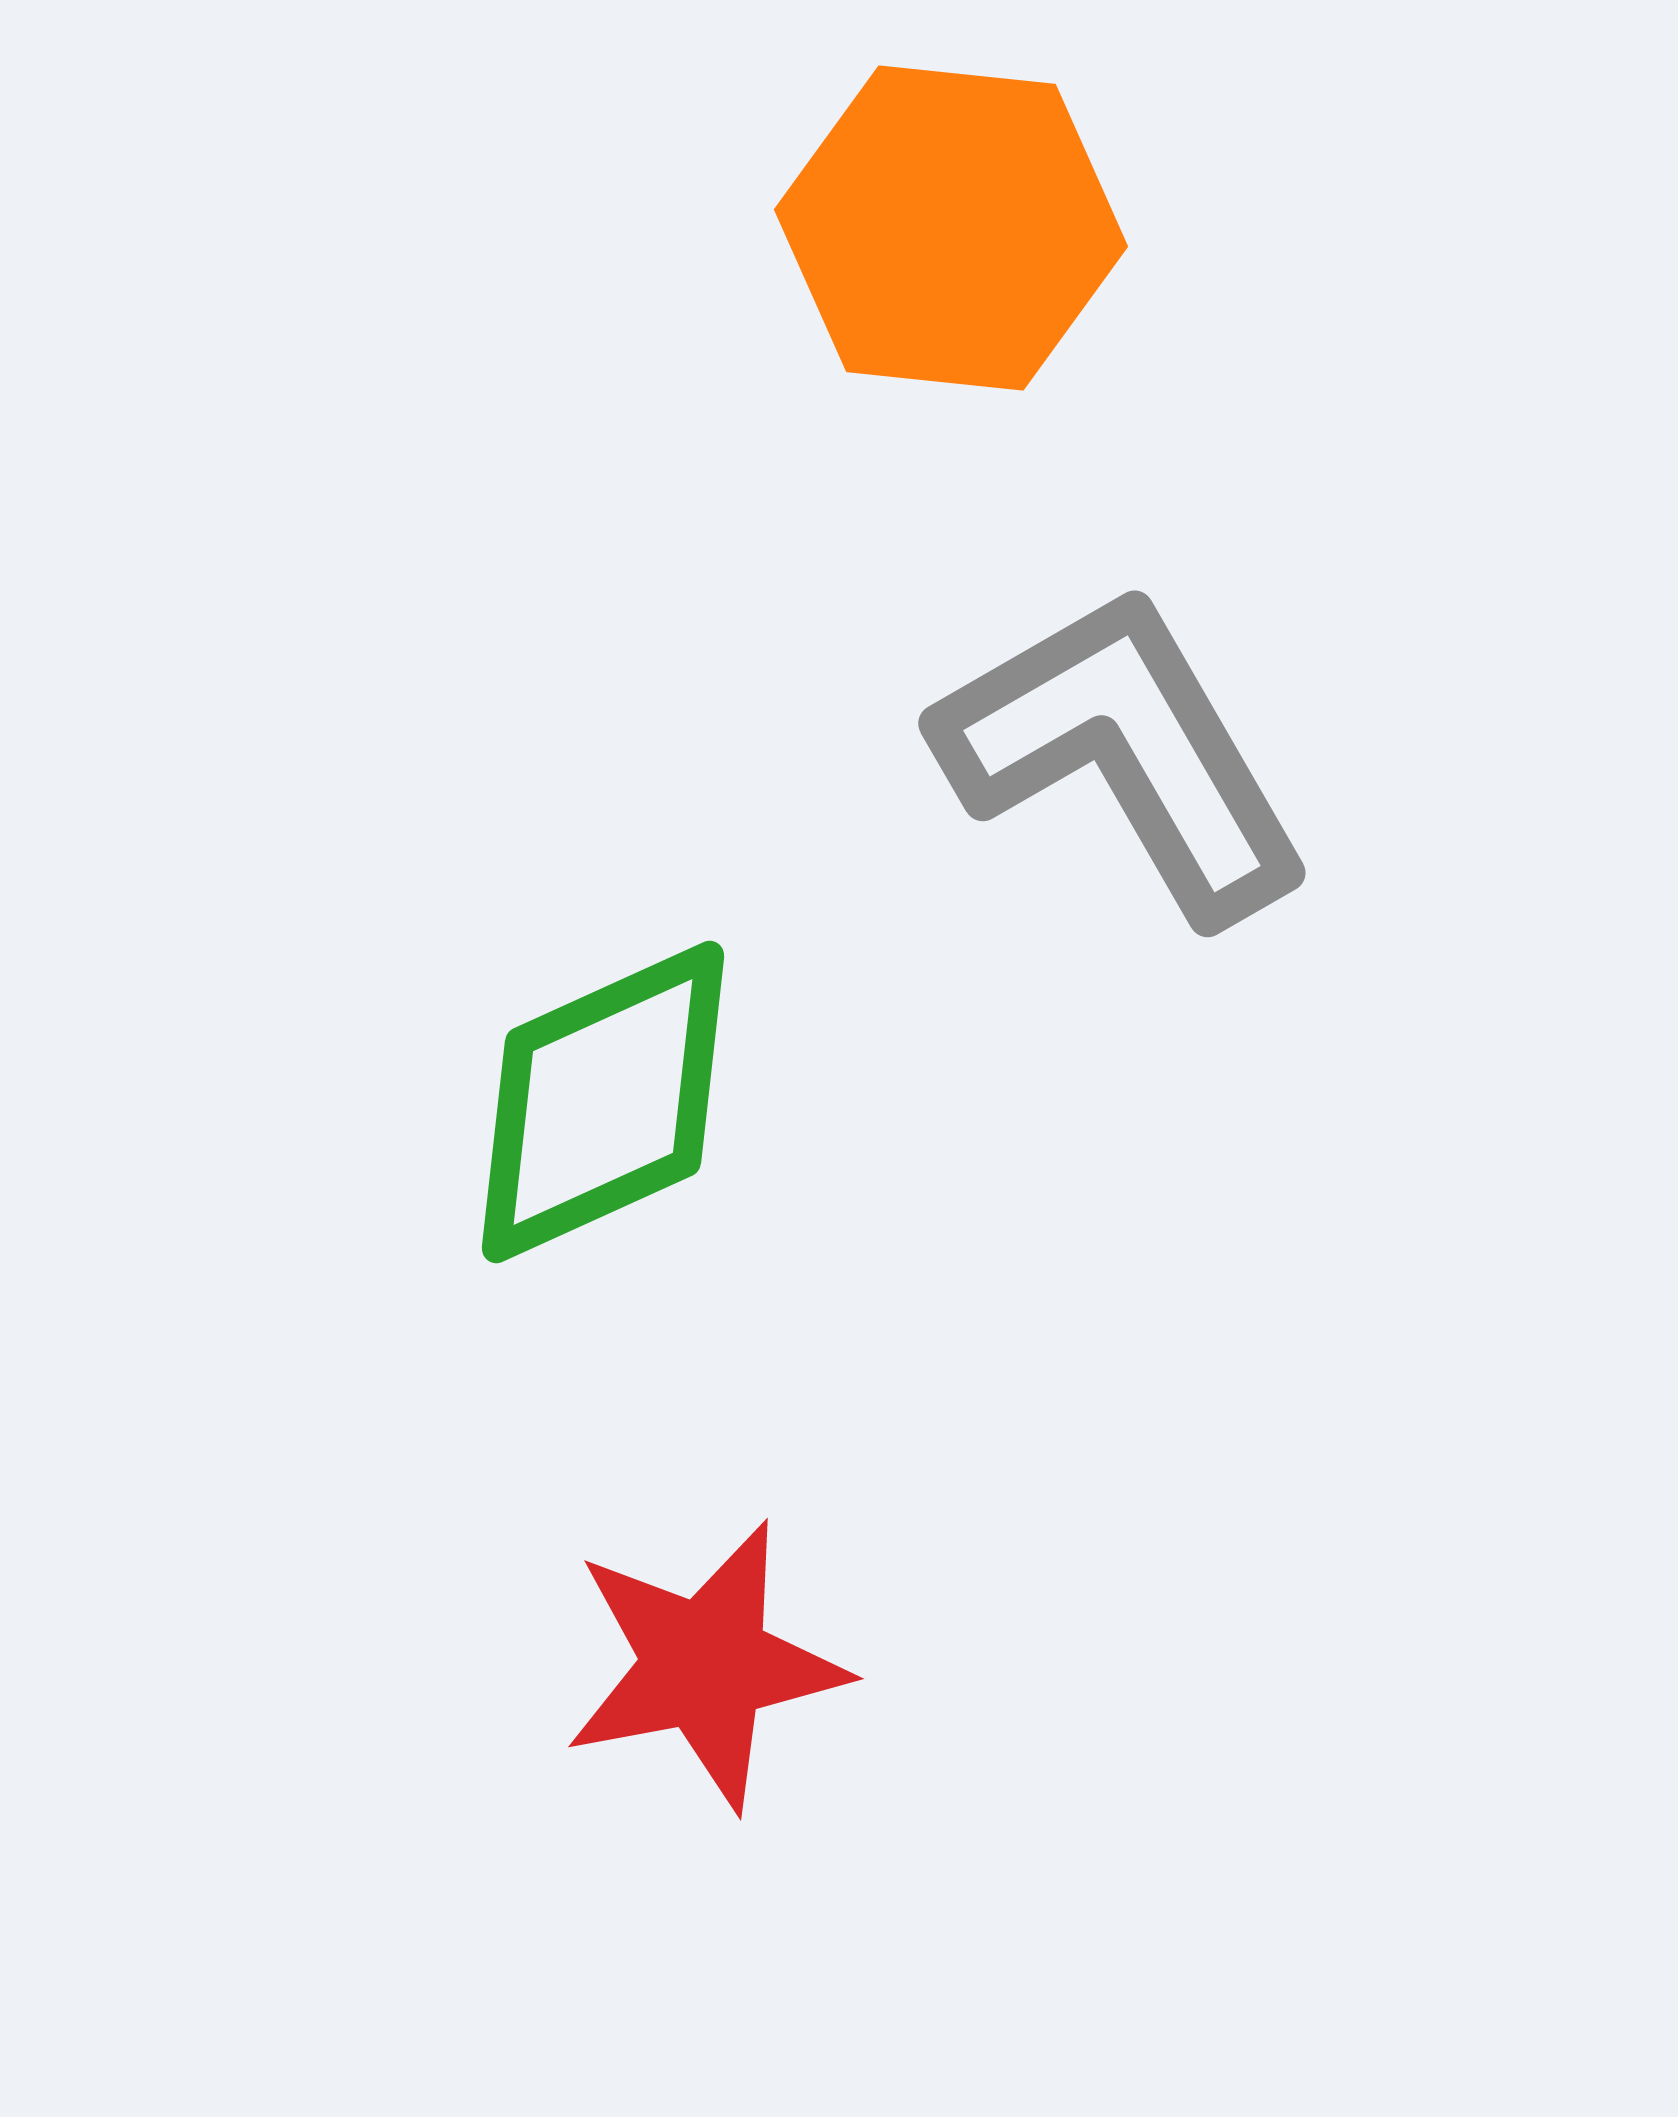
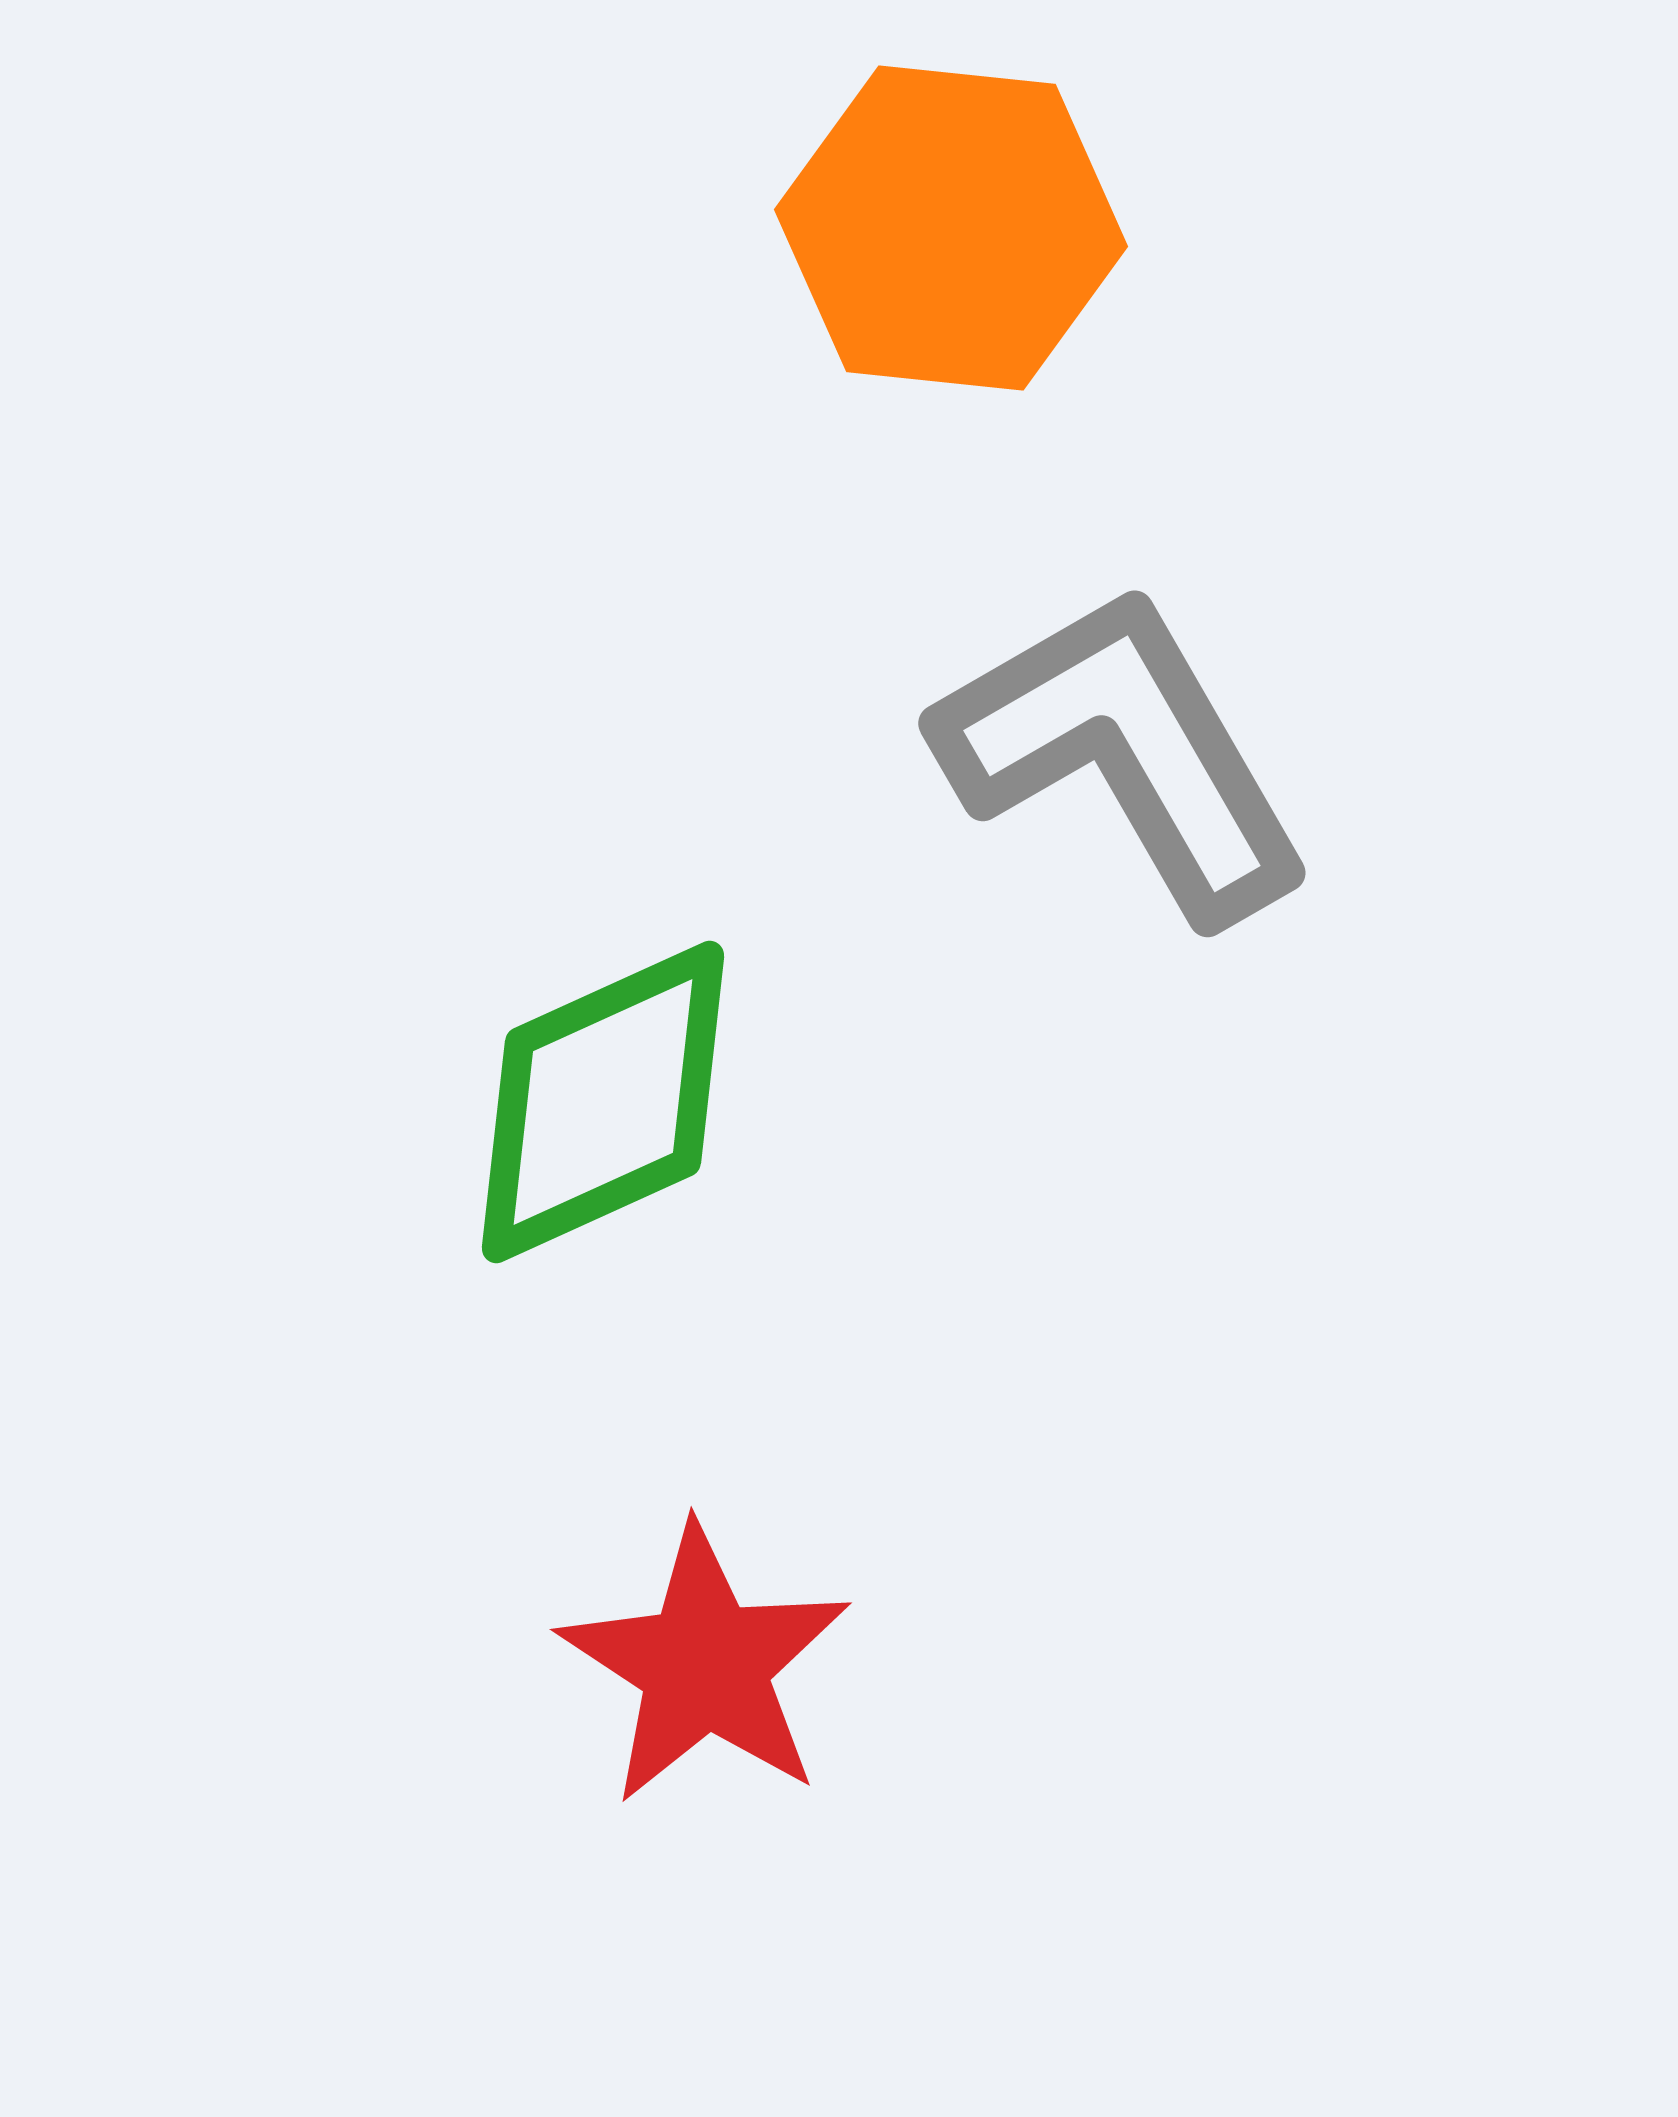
red star: rotated 28 degrees counterclockwise
